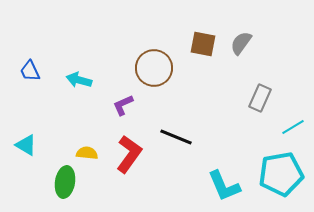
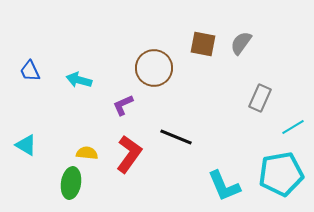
green ellipse: moved 6 px right, 1 px down
